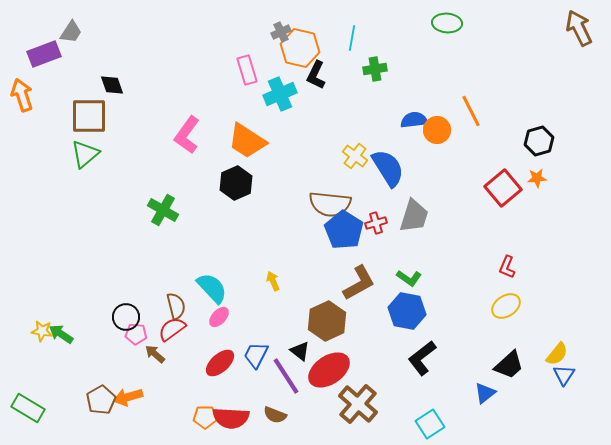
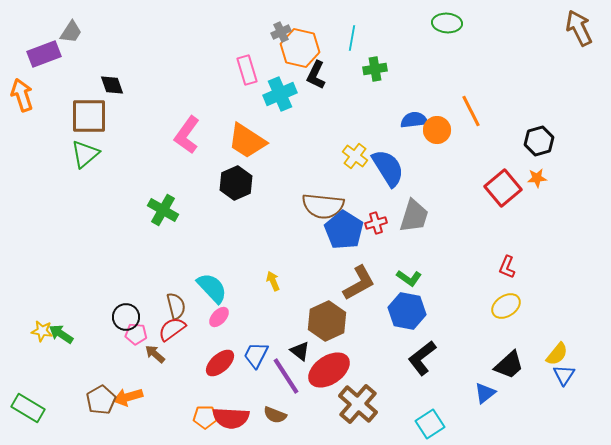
brown semicircle at (330, 204): moved 7 px left, 2 px down
